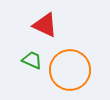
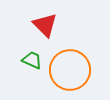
red triangle: rotated 20 degrees clockwise
